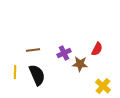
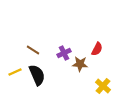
brown line: rotated 40 degrees clockwise
yellow line: rotated 64 degrees clockwise
